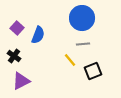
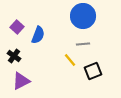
blue circle: moved 1 px right, 2 px up
purple square: moved 1 px up
